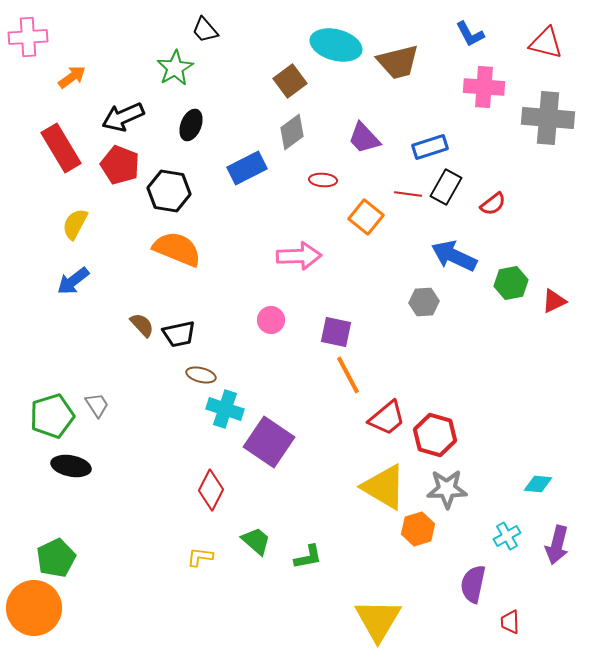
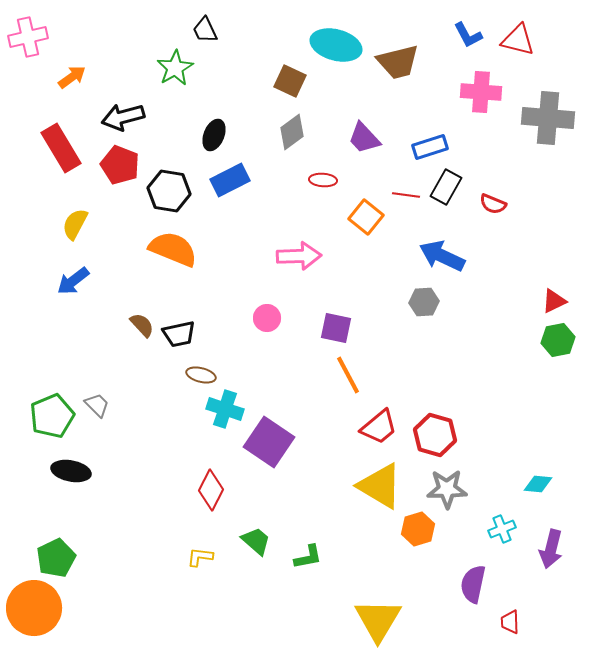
black trapezoid at (205, 30): rotated 16 degrees clockwise
blue L-shape at (470, 34): moved 2 px left, 1 px down
pink cross at (28, 37): rotated 9 degrees counterclockwise
red triangle at (546, 43): moved 28 px left, 3 px up
brown square at (290, 81): rotated 28 degrees counterclockwise
pink cross at (484, 87): moved 3 px left, 5 px down
black arrow at (123, 117): rotated 9 degrees clockwise
black ellipse at (191, 125): moved 23 px right, 10 px down
blue rectangle at (247, 168): moved 17 px left, 12 px down
red line at (408, 194): moved 2 px left, 1 px down
red semicircle at (493, 204): rotated 60 degrees clockwise
orange semicircle at (177, 249): moved 4 px left
blue arrow at (454, 256): moved 12 px left
green hexagon at (511, 283): moved 47 px right, 57 px down
pink circle at (271, 320): moved 4 px left, 2 px up
purple square at (336, 332): moved 4 px up
gray trapezoid at (97, 405): rotated 12 degrees counterclockwise
green pentagon at (52, 416): rotated 6 degrees counterclockwise
red trapezoid at (387, 418): moved 8 px left, 9 px down
black ellipse at (71, 466): moved 5 px down
yellow triangle at (384, 487): moved 4 px left, 1 px up
cyan cross at (507, 536): moved 5 px left, 7 px up; rotated 8 degrees clockwise
purple arrow at (557, 545): moved 6 px left, 4 px down
